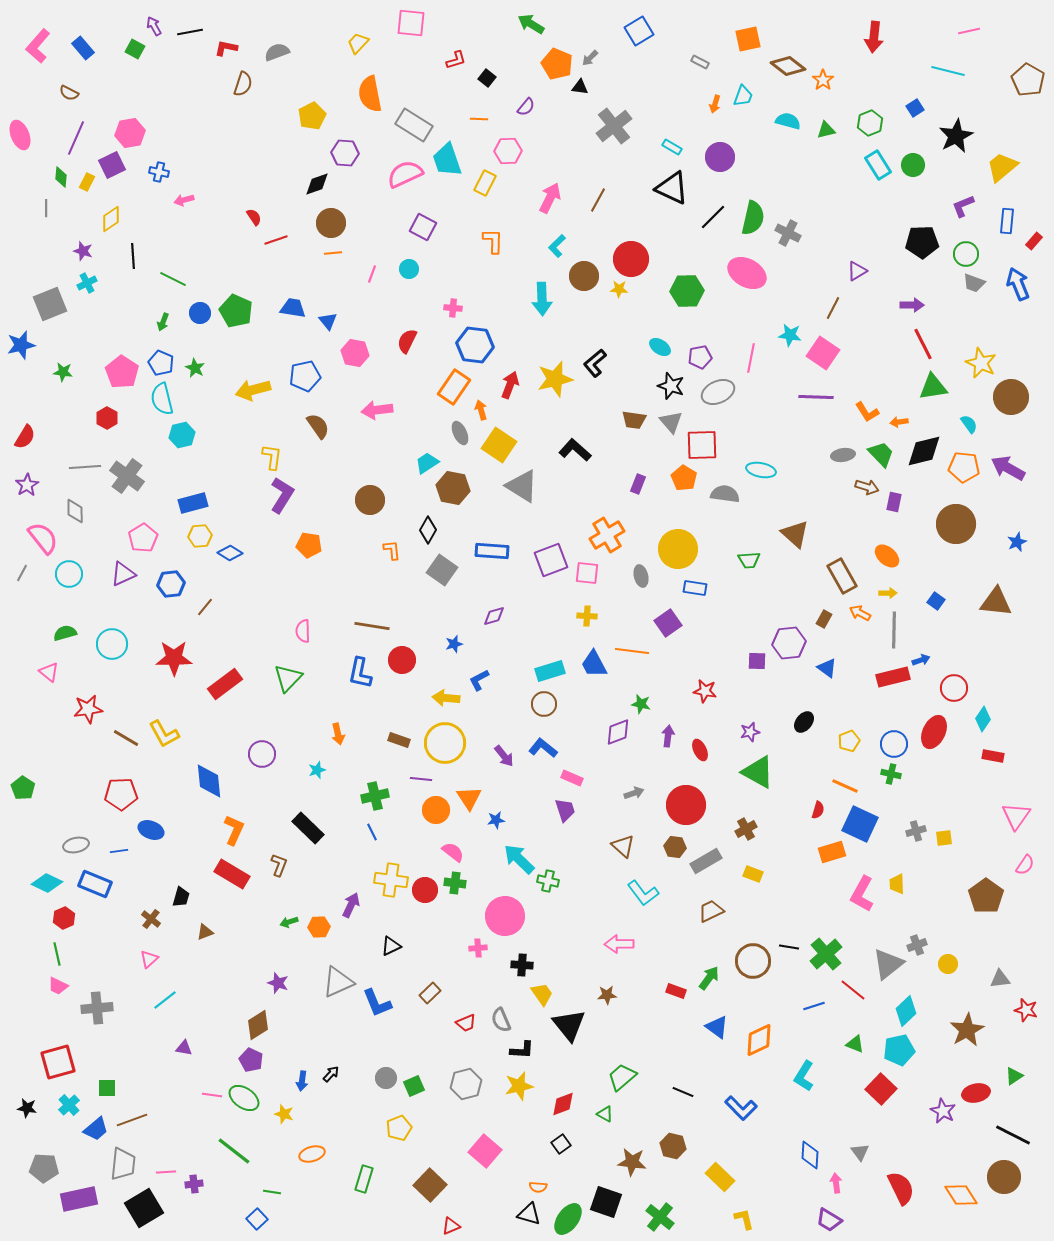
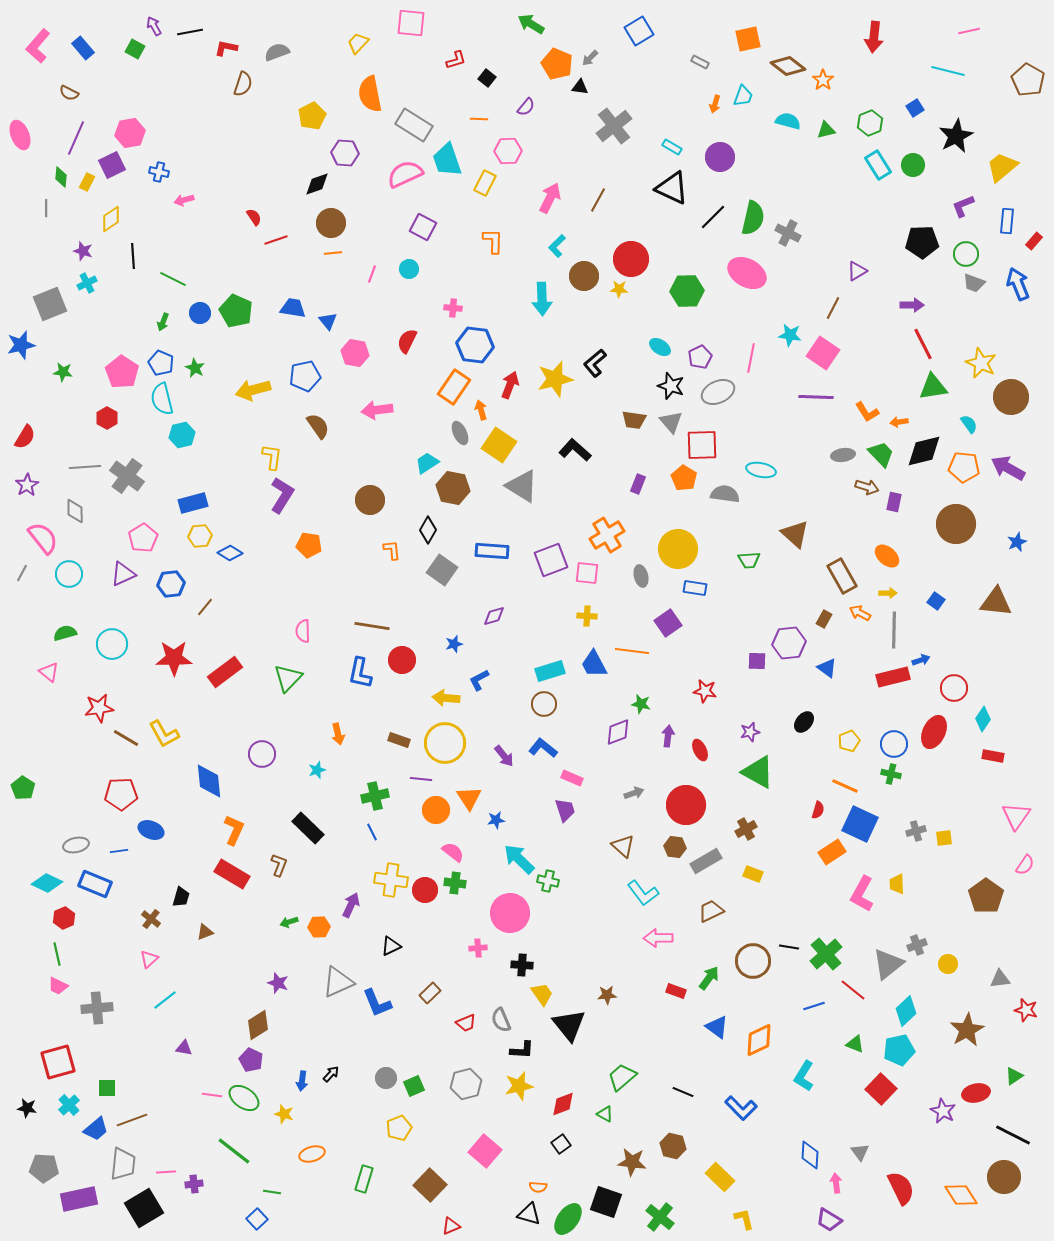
purple pentagon at (700, 357): rotated 15 degrees counterclockwise
red rectangle at (225, 684): moved 12 px up
red star at (88, 709): moved 11 px right, 1 px up
orange rectangle at (832, 852): rotated 16 degrees counterclockwise
pink circle at (505, 916): moved 5 px right, 3 px up
pink arrow at (619, 944): moved 39 px right, 6 px up
